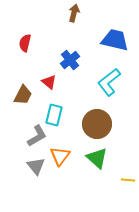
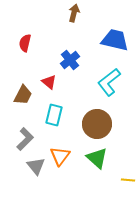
gray L-shape: moved 12 px left, 3 px down; rotated 15 degrees counterclockwise
